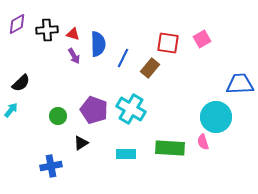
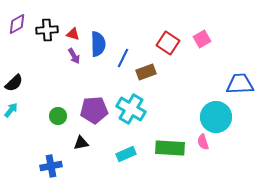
red square: rotated 25 degrees clockwise
brown rectangle: moved 4 px left, 4 px down; rotated 30 degrees clockwise
black semicircle: moved 7 px left
purple pentagon: rotated 24 degrees counterclockwise
black triangle: rotated 21 degrees clockwise
cyan rectangle: rotated 24 degrees counterclockwise
